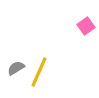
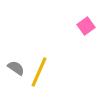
gray semicircle: rotated 66 degrees clockwise
